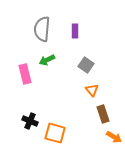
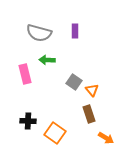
gray semicircle: moved 3 px left, 4 px down; rotated 80 degrees counterclockwise
green arrow: rotated 28 degrees clockwise
gray square: moved 12 px left, 17 px down
brown rectangle: moved 14 px left
black cross: moved 2 px left; rotated 21 degrees counterclockwise
orange square: rotated 20 degrees clockwise
orange arrow: moved 8 px left, 1 px down
